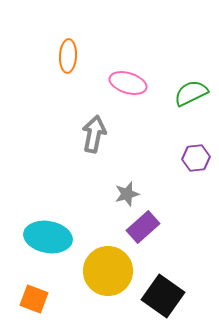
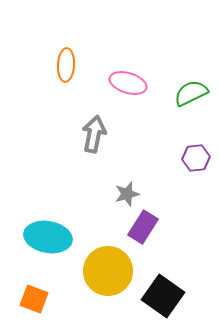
orange ellipse: moved 2 px left, 9 px down
purple rectangle: rotated 16 degrees counterclockwise
